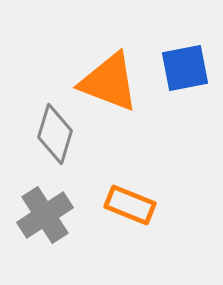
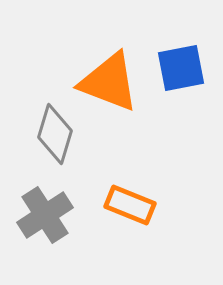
blue square: moved 4 px left
